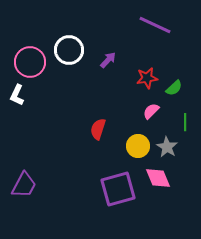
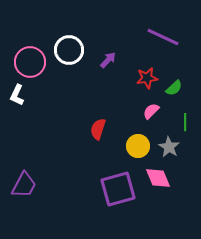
purple line: moved 8 px right, 12 px down
gray star: moved 2 px right
